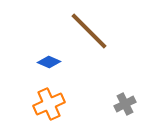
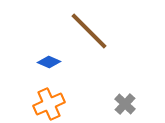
gray cross: rotated 20 degrees counterclockwise
